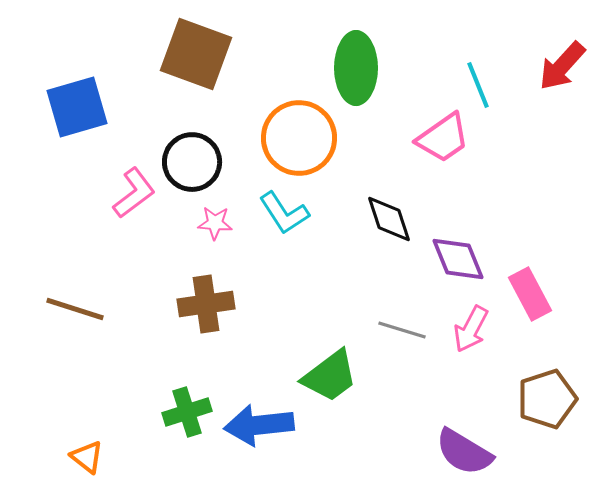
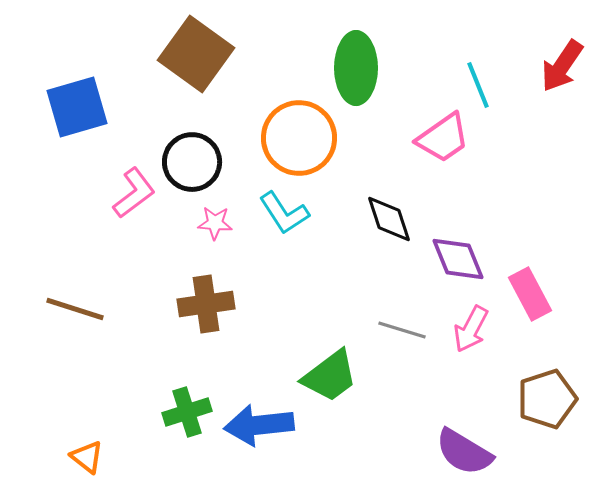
brown square: rotated 16 degrees clockwise
red arrow: rotated 8 degrees counterclockwise
